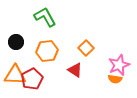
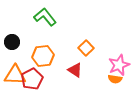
green L-shape: rotated 10 degrees counterclockwise
black circle: moved 4 px left
orange hexagon: moved 4 px left, 5 px down
